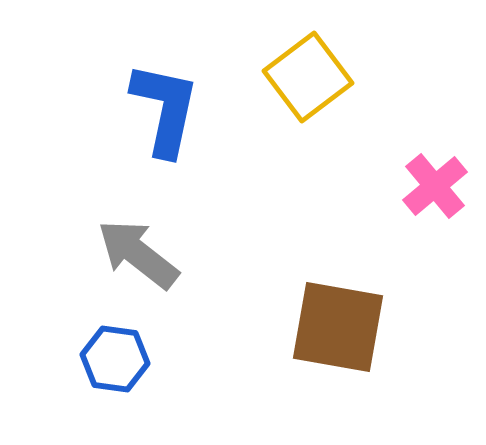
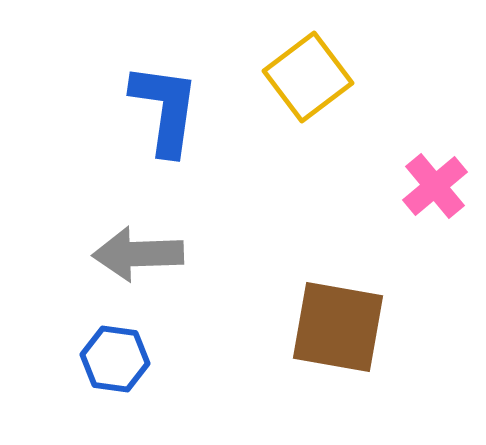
blue L-shape: rotated 4 degrees counterclockwise
gray arrow: rotated 40 degrees counterclockwise
